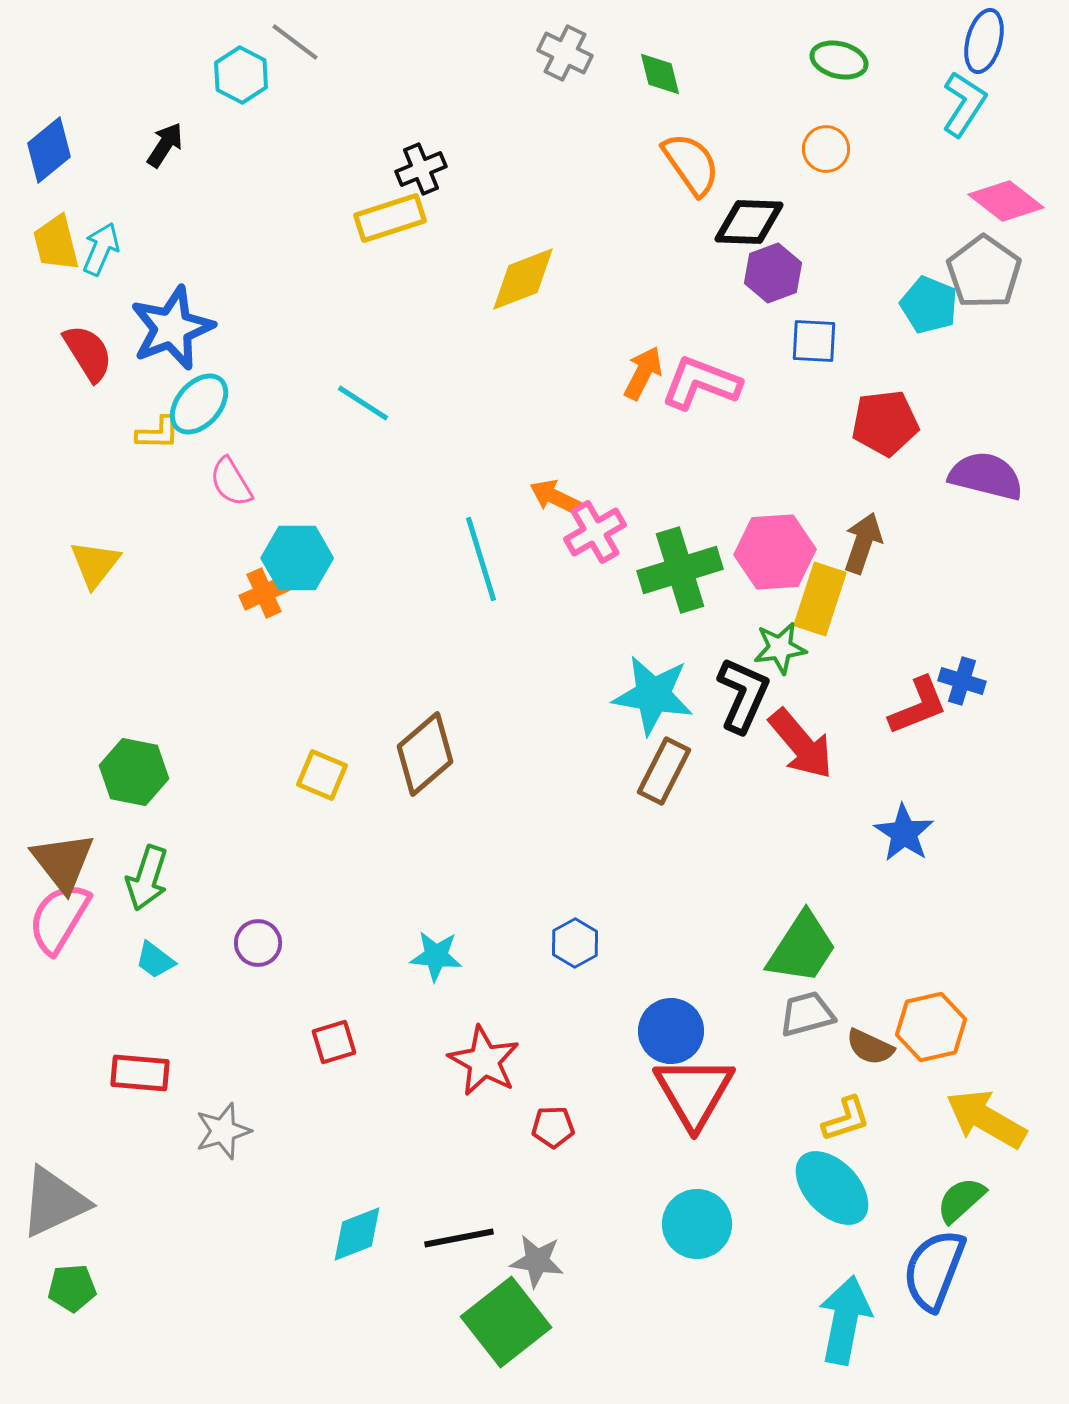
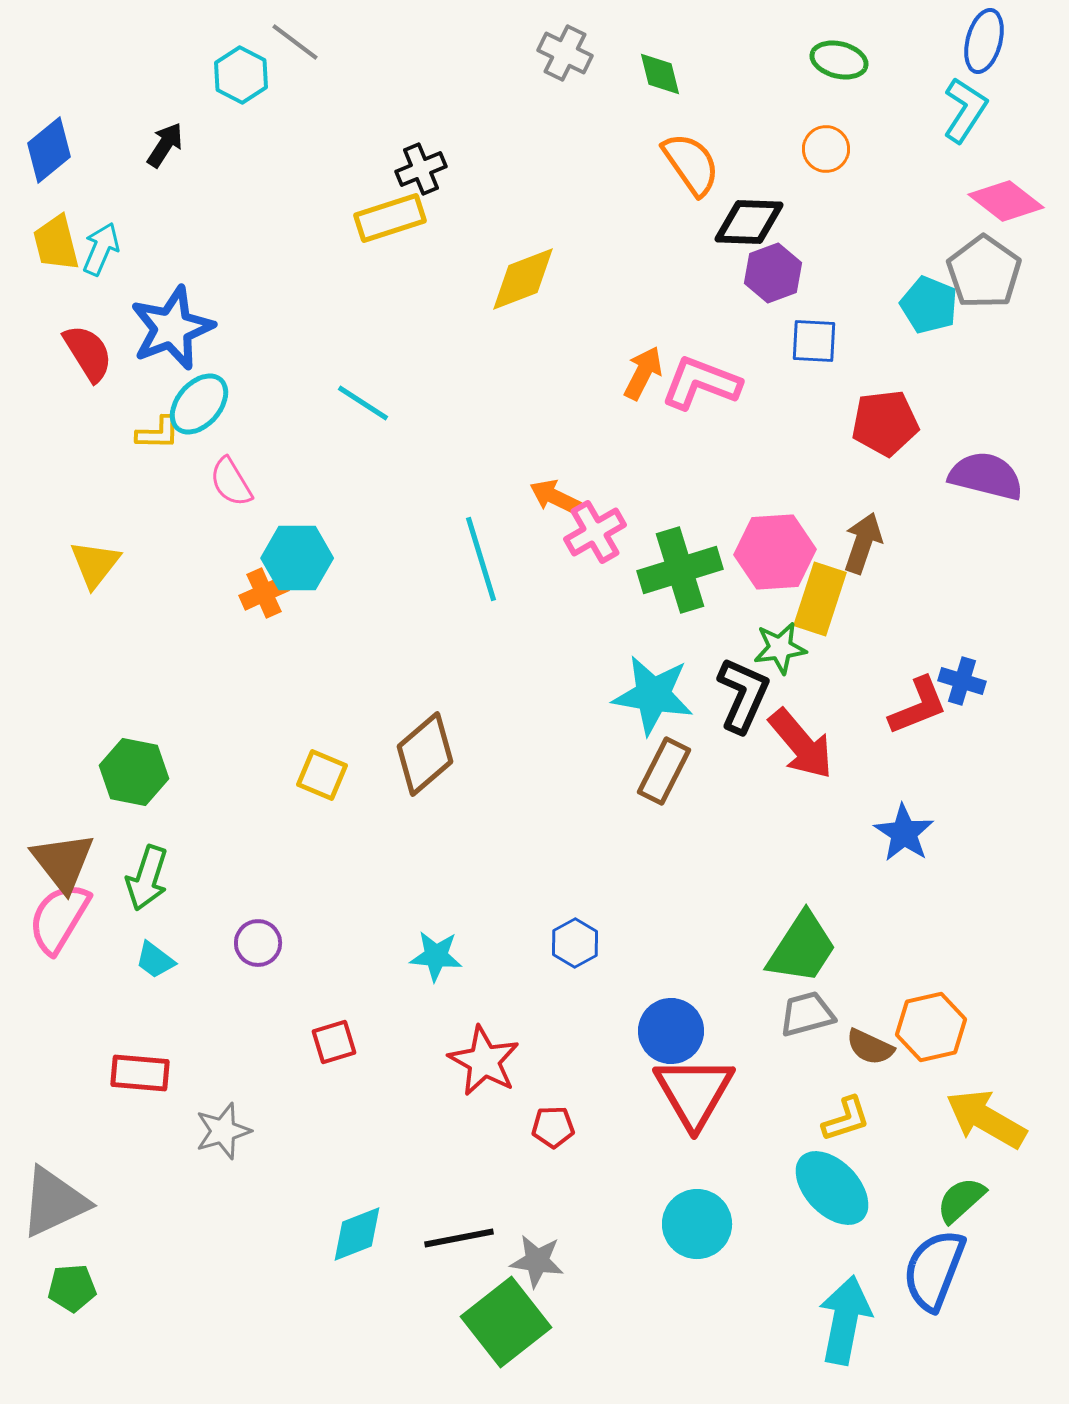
cyan L-shape at (964, 104): moved 1 px right, 6 px down
